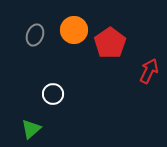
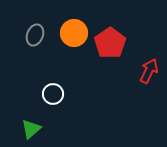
orange circle: moved 3 px down
